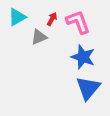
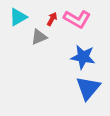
cyan triangle: moved 1 px right
pink L-shape: moved 1 px left, 3 px up; rotated 140 degrees clockwise
blue star: rotated 10 degrees counterclockwise
